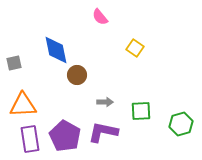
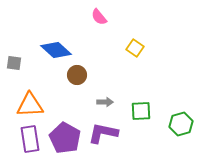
pink semicircle: moved 1 px left
blue diamond: rotated 36 degrees counterclockwise
gray square: rotated 21 degrees clockwise
orange triangle: moved 7 px right
purple L-shape: moved 1 px down
purple pentagon: moved 2 px down
